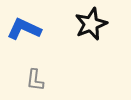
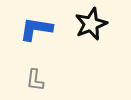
blue L-shape: moved 12 px right; rotated 16 degrees counterclockwise
